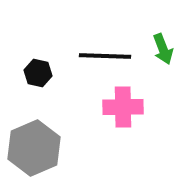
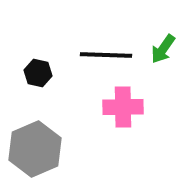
green arrow: rotated 56 degrees clockwise
black line: moved 1 px right, 1 px up
gray hexagon: moved 1 px right, 1 px down
